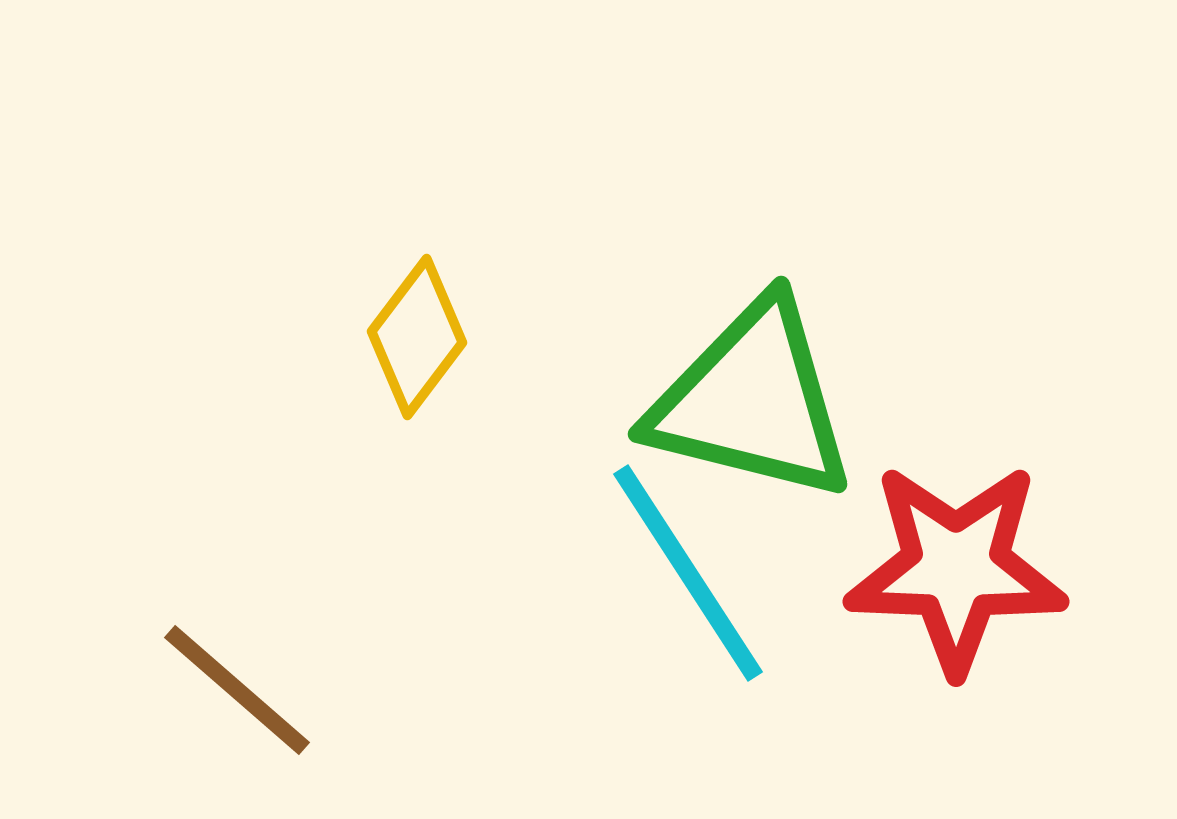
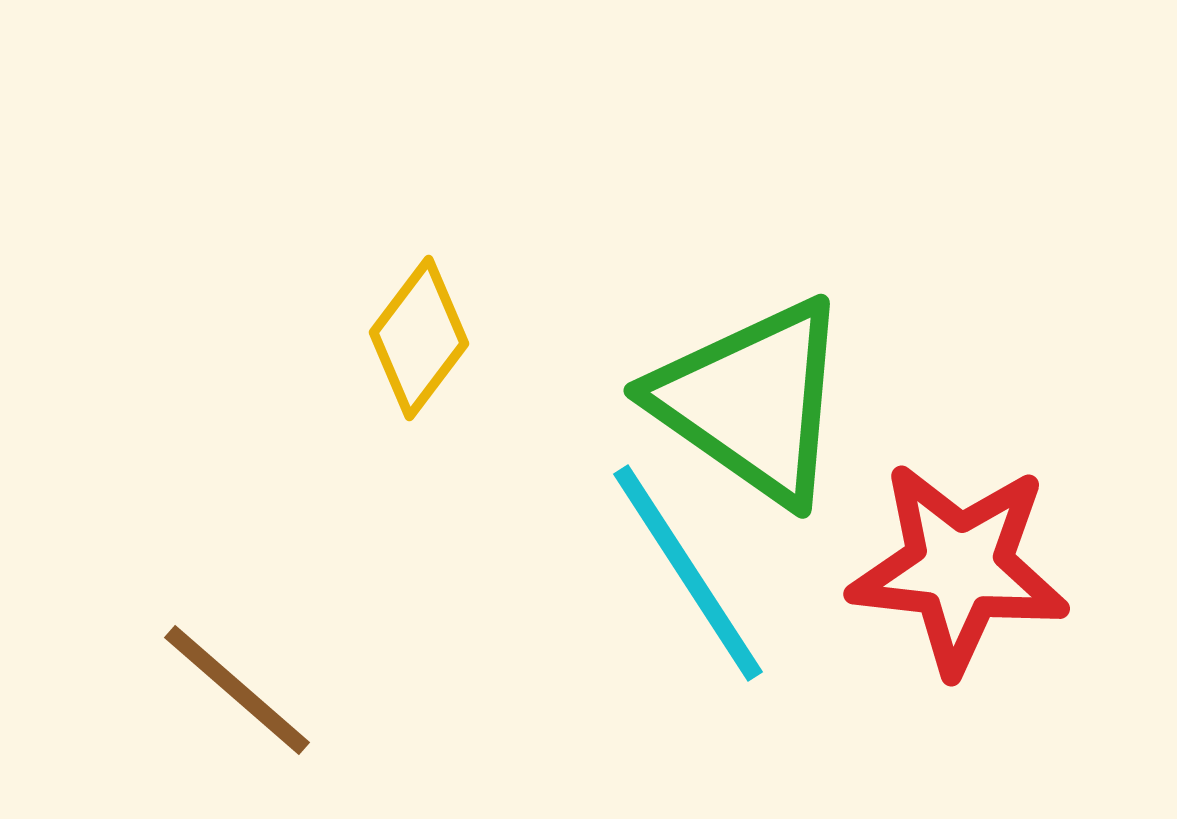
yellow diamond: moved 2 px right, 1 px down
green triangle: rotated 21 degrees clockwise
red star: moved 3 px right; rotated 4 degrees clockwise
